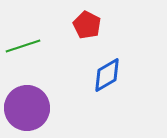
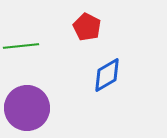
red pentagon: moved 2 px down
green line: moved 2 px left; rotated 12 degrees clockwise
